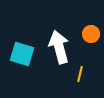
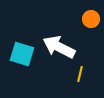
orange circle: moved 15 px up
white arrow: rotated 48 degrees counterclockwise
